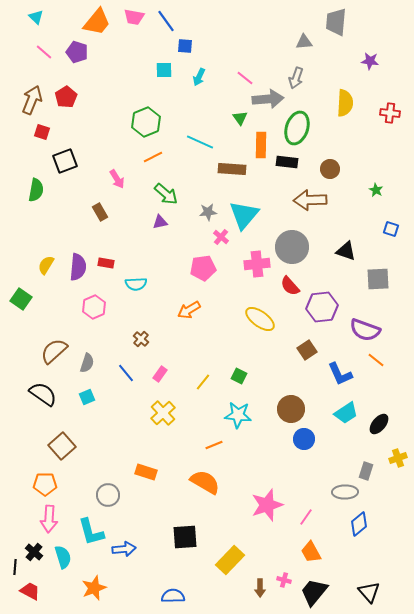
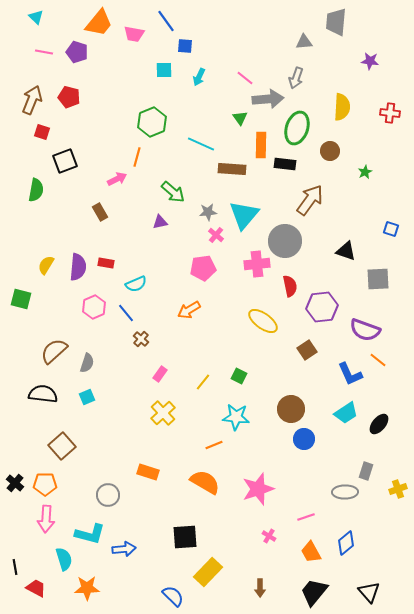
pink trapezoid at (134, 17): moved 17 px down
orange trapezoid at (97, 22): moved 2 px right, 1 px down
pink line at (44, 52): rotated 30 degrees counterclockwise
red pentagon at (66, 97): moved 3 px right; rotated 25 degrees counterclockwise
yellow semicircle at (345, 103): moved 3 px left, 4 px down
green hexagon at (146, 122): moved 6 px right
cyan line at (200, 142): moved 1 px right, 2 px down
orange line at (153, 157): moved 16 px left; rotated 48 degrees counterclockwise
black rectangle at (287, 162): moved 2 px left, 2 px down
brown circle at (330, 169): moved 18 px up
pink arrow at (117, 179): rotated 84 degrees counterclockwise
green star at (376, 190): moved 11 px left, 18 px up; rotated 16 degrees clockwise
green arrow at (166, 194): moved 7 px right, 2 px up
brown arrow at (310, 200): rotated 128 degrees clockwise
pink cross at (221, 237): moved 5 px left, 2 px up
gray circle at (292, 247): moved 7 px left, 6 px up
cyan semicircle at (136, 284): rotated 20 degrees counterclockwise
red semicircle at (290, 286): rotated 150 degrees counterclockwise
green square at (21, 299): rotated 20 degrees counterclockwise
yellow ellipse at (260, 319): moved 3 px right, 2 px down
orange line at (376, 360): moved 2 px right
blue line at (126, 373): moved 60 px up
blue L-shape at (340, 374): moved 10 px right
black semicircle at (43, 394): rotated 28 degrees counterclockwise
cyan star at (238, 415): moved 2 px left, 2 px down
yellow cross at (398, 458): moved 31 px down
orange rectangle at (146, 472): moved 2 px right
pink star at (267, 505): moved 9 px left, 16 px up
pink line at (306, 517): rotated 36 degrees clockwise
pink arrow at (49, 519): moved 3 px left
blue diamond at (359, 524): moved 13 px left, 19 px down
cyan L-shape at (91, 532): moved 1 px left, 2 px down; rotated 60 degrees counterclockwise
black cross at (34, 552): moved 19 px left, 69 px up
cyan semicircle at (63, 557): moved 1 px right, 2 px down
yellow rectangle at (230, 560): moved 22 px left, 12 px down
black line at (15, 567): rotated 14 degrees counterclockwise
pink cross at (284, 580): moved 15 px left, 44 px up; rotated 16 degrees clockwise
orange star at (94, 588): moved 7 px left; rotated 20 degrees clockwise
red trapezoid at (30, 591): moved 6 px right, 3 px up
blue semicircle at (173, 596): rotated 45 degrees clockwise
